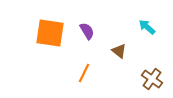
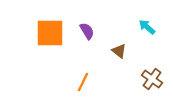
orange square: rotated 8 degrees counterclockwise
orange line: moved 1 px left, 9 px down
